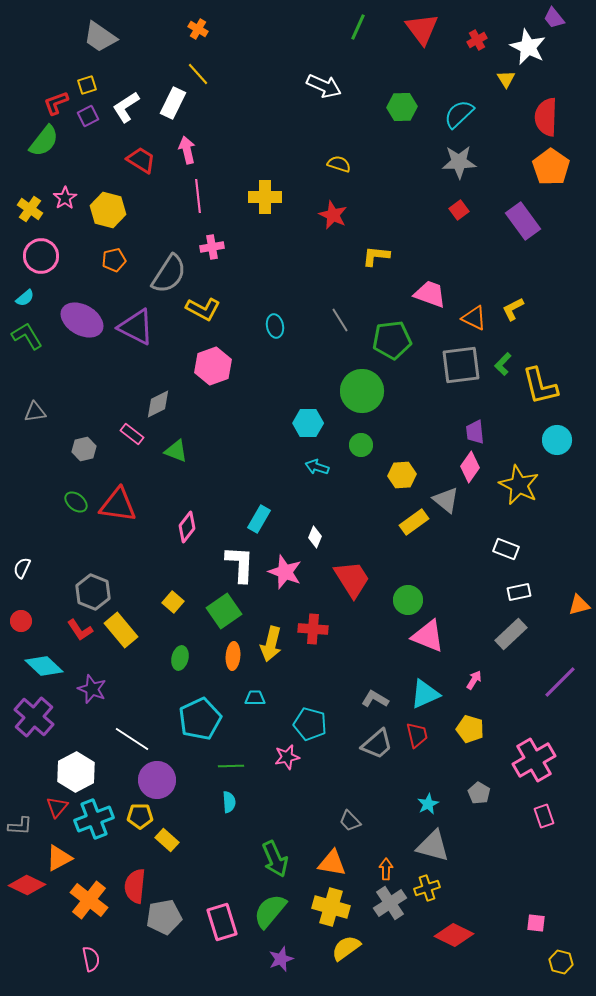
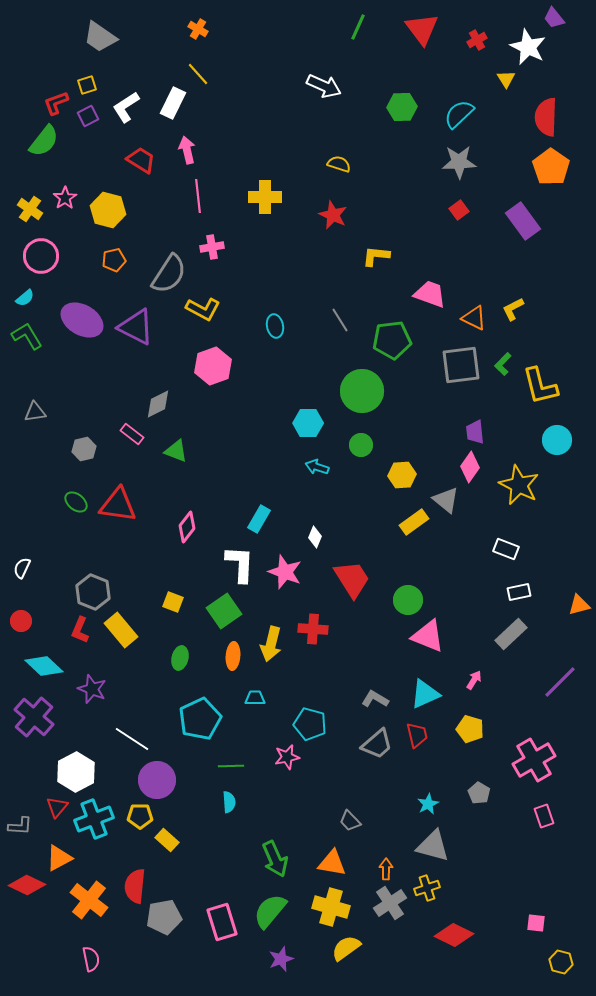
yellow square at (173, 602): rotated 20 degrees counterclockwise
red L-shape at (80, 630): rotated 56 degrees clockwise
